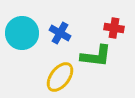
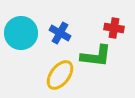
cyan circle: moved 1 px left
yellow ellipse: moved 2 px up
